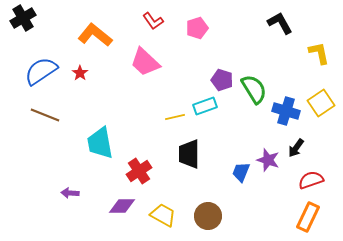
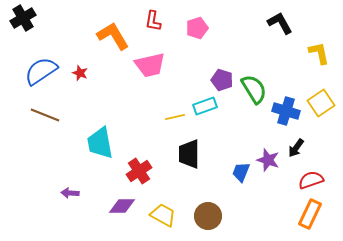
red L-shape: rotated 45 degrees clockwise
orange L-shape: moved 18 px right, 1 px down; rotated 20 degrees clockwise
pink trapezoid: moved 5 px right, 3 px down; rotated 56 degrees counterclockwise
red star: rotated 14 degrees counterclockwise
orange rectangle: moved 2 px right, 3 px up
